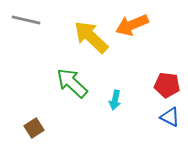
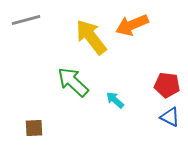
gray line: rotated 28 degrees counterclockwise
yellow arrow: rotated 9 degrees clockwise
green arrow: moved 1 px right, 1 px up
cyan arrow: rotated 120 degrees clockwise
brown square: rotated 30 degrees clockwise
